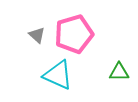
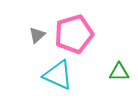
gray triangle: rotated 36 degrees clockwise
